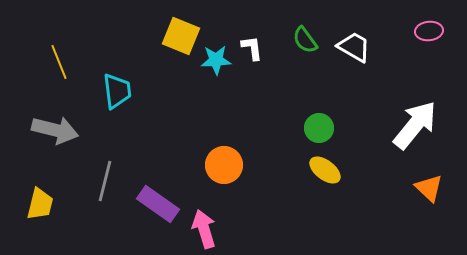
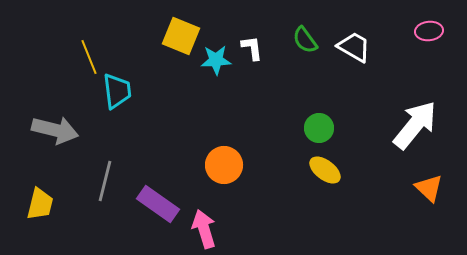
yellow line: moved 30 px right, 5 px up
